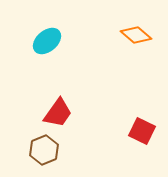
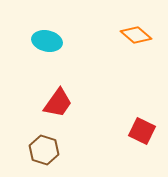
cyan ellipse: rotated 52 degrees clockwise
red trapezoid: moved 10 px up
brown hexagon: rotated 20 degrees counterclockwise
